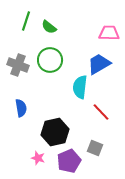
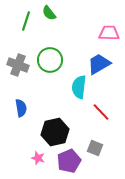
green semicircle: moved 14 px up; rotated 14 degrees clockwise
cyan semicircle: moved 1 px left
